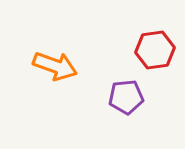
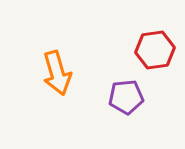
orange arrow: moved 2 px right, 7 px down; rotated 54 degrees clockwise
